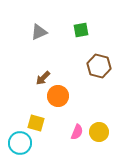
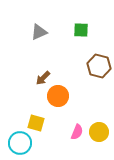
green square: rotated 14 degrees clockwise
